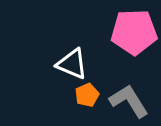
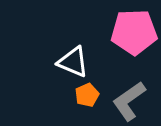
white triangle: moved 1 px right, 2 px up
gray L-shape: rotated 93 degrees counterclockwise
